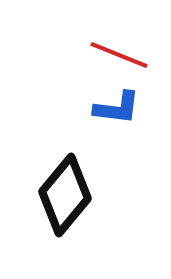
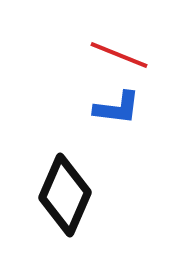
black diamond: rotated 16 degrees counterclockwise
